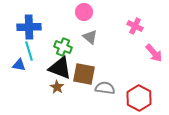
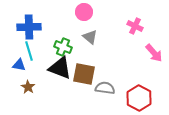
brown star: moved 29 px left
